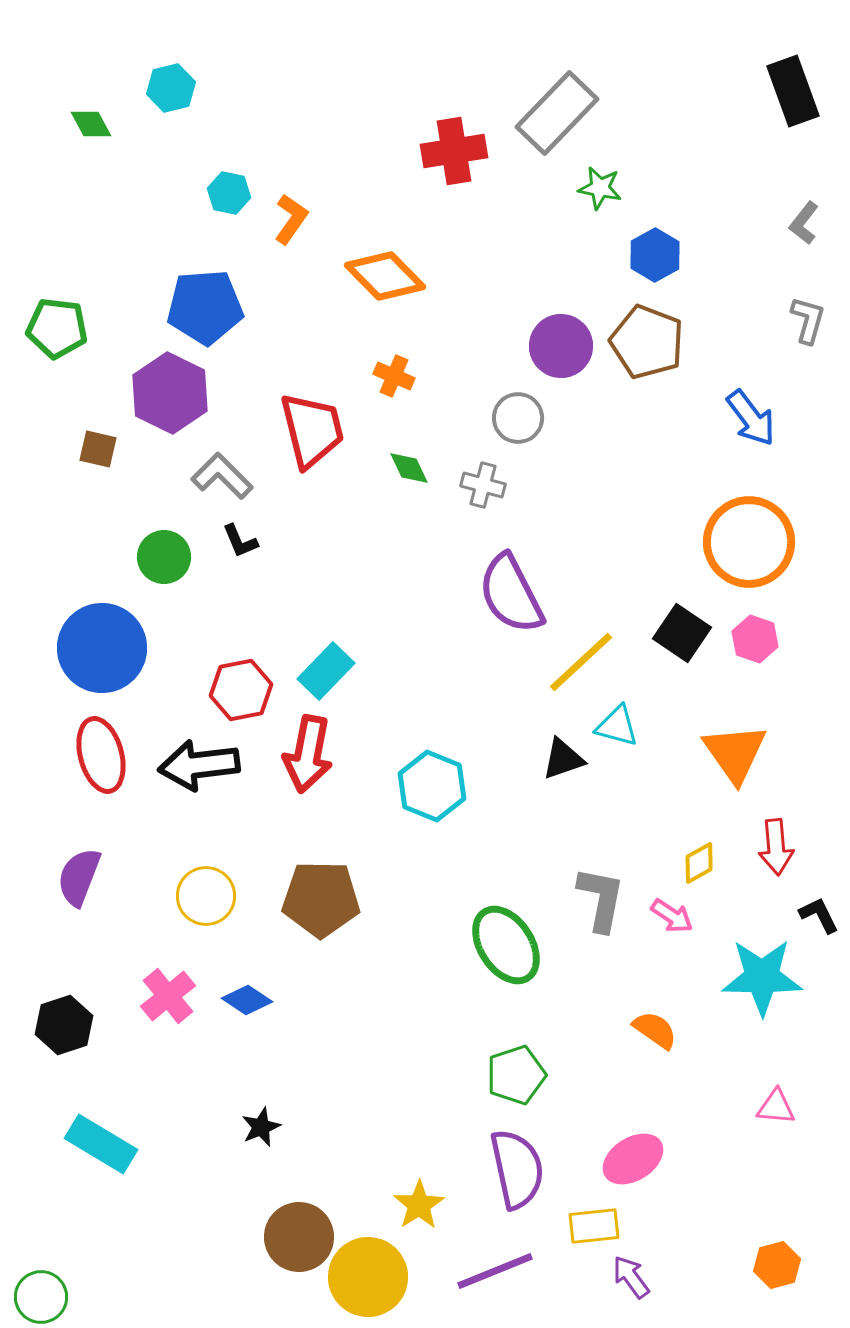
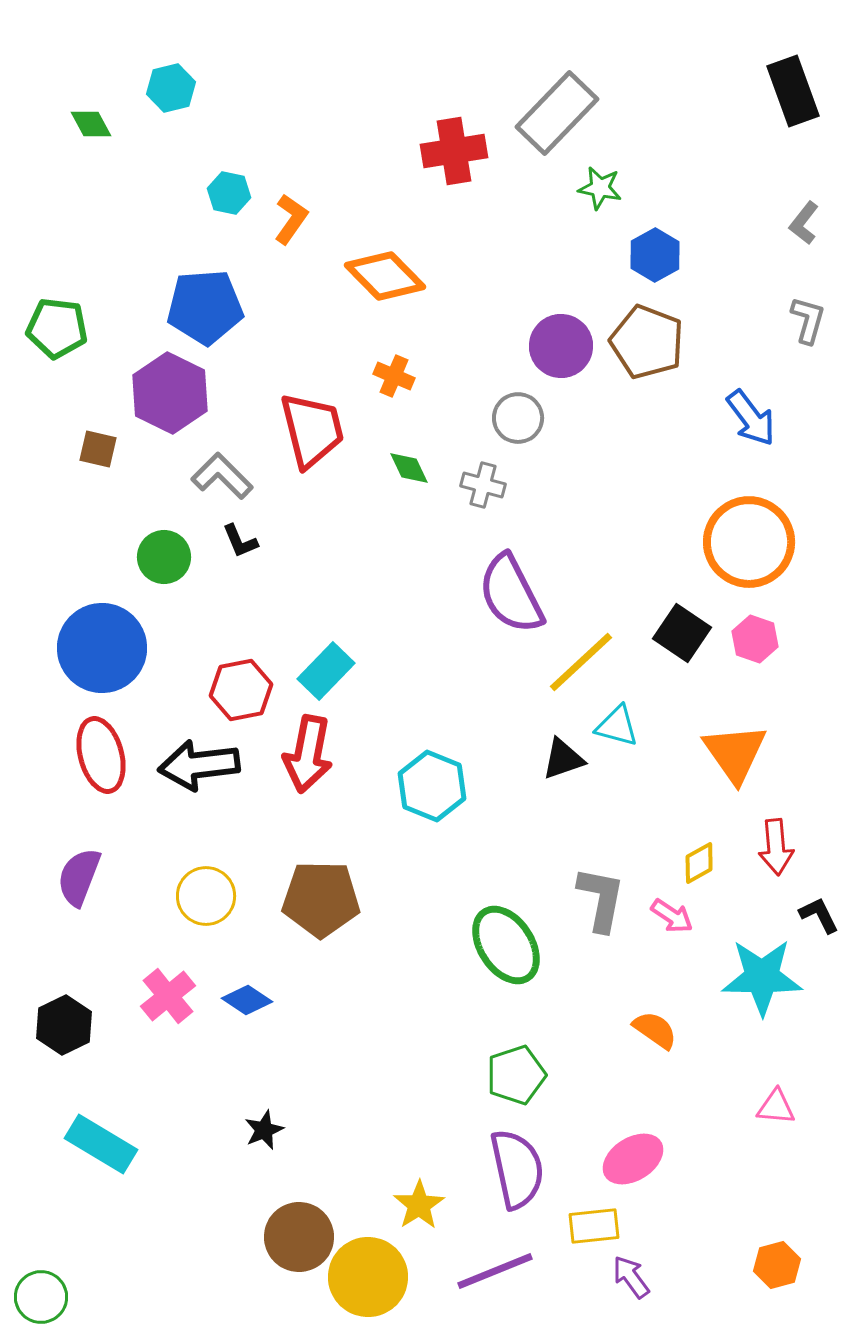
black hexagon at (64, 1025): rotated 8 degrees counterclockwise
black star at (261, 1127): moved 3 px right, 3 px down
